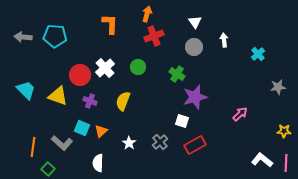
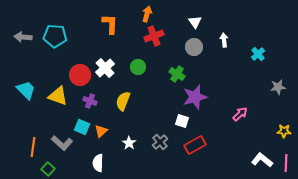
cyan square: moved 1 px up
